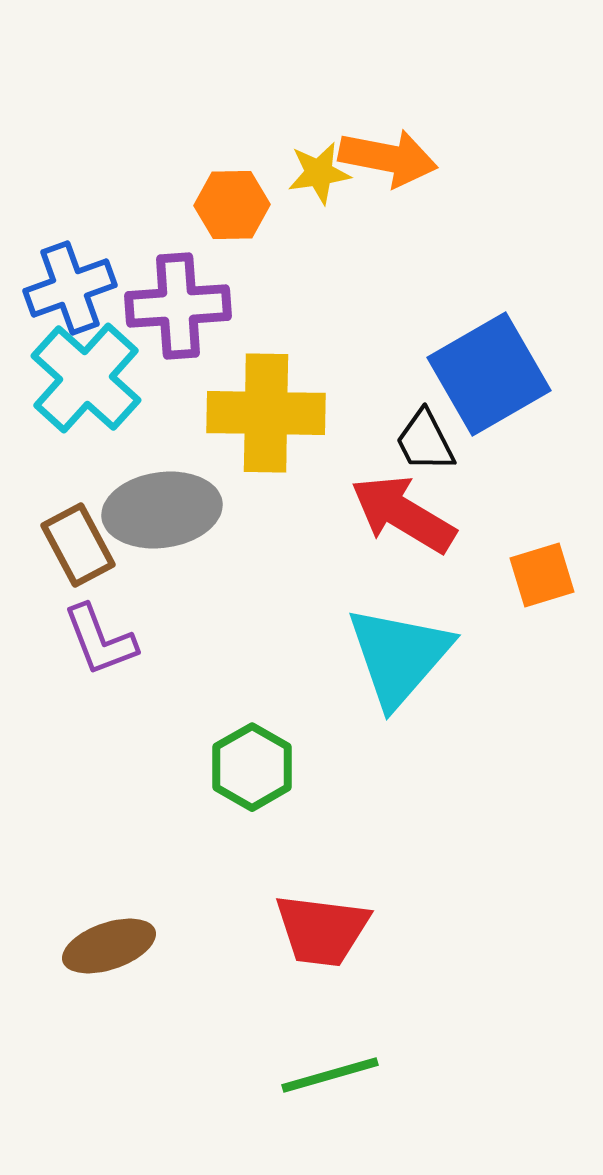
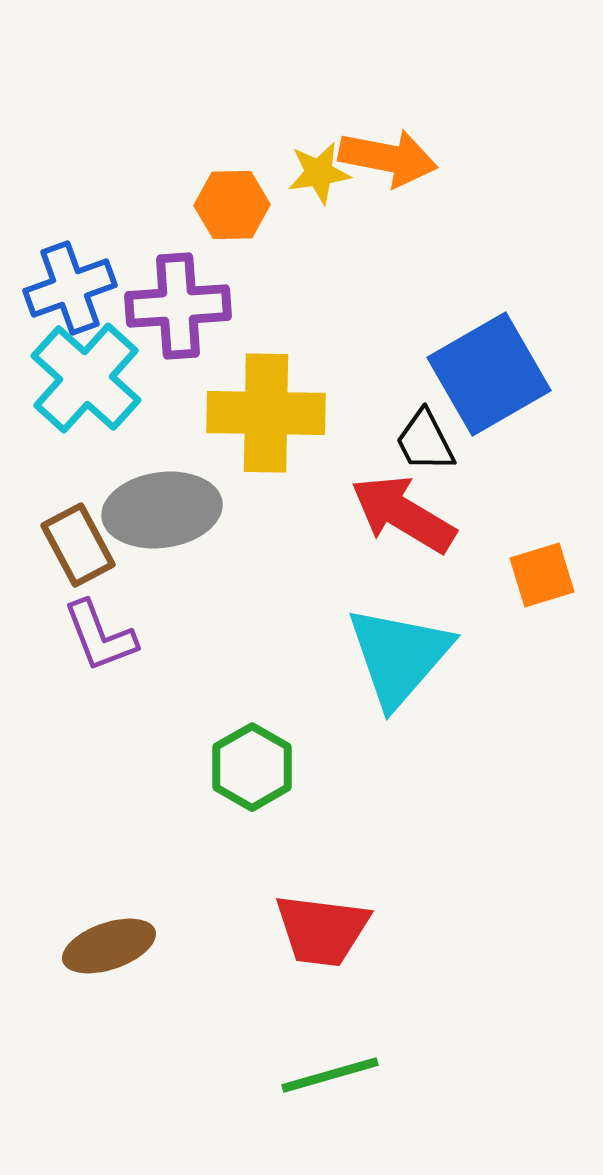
purple L-shape: moved 4 px up
